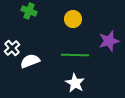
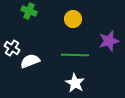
white cross: rotated 14 degrees counterclockwise
